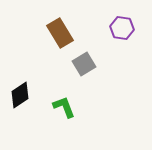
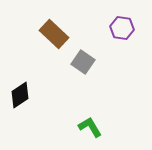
brown rectangle: moved 6 px left, 1 px down; rotated 16 degrees counterclockwise
gray square: moved 1 px left, 2 px up; rotated 25 degrees counterclockwise
green L-shape: moved 26 px right, 20 px down; rotated 10 degrees counterclockwise
